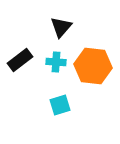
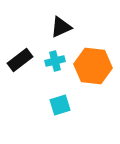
black triangle: rotated 25 degrees clockwise
cyan cross: moved 1 px left, 1 px up; rotated 18 degrees counterclockwise
